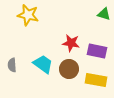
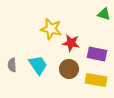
yellow star: moved 23 px right, 14 px down
purple rectangle: moved 3 px down
cyan trapezoid: moved 5 px left, 1 px down; rotated 20 degrees clockwise
